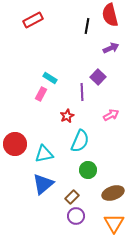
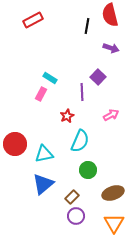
purple arrow: rotated 42 degrees clockwise
